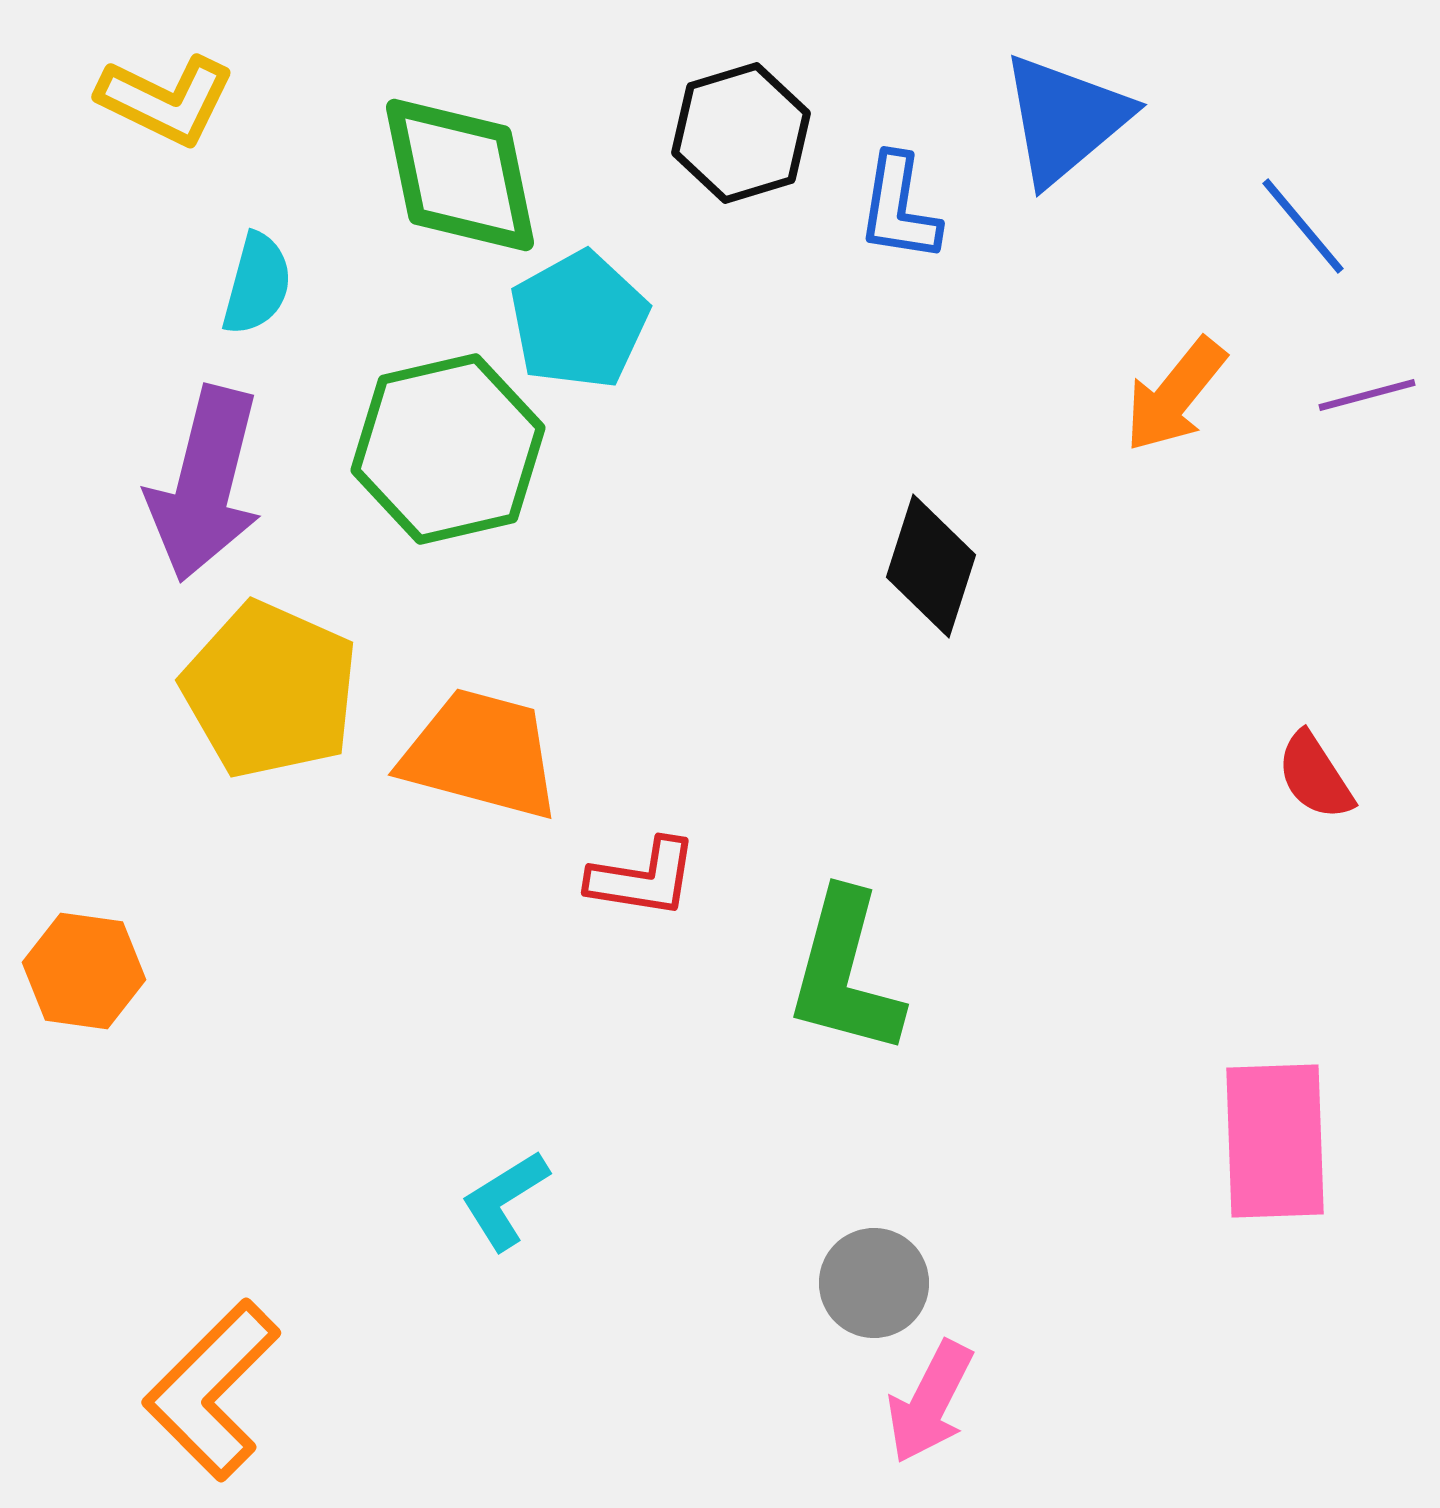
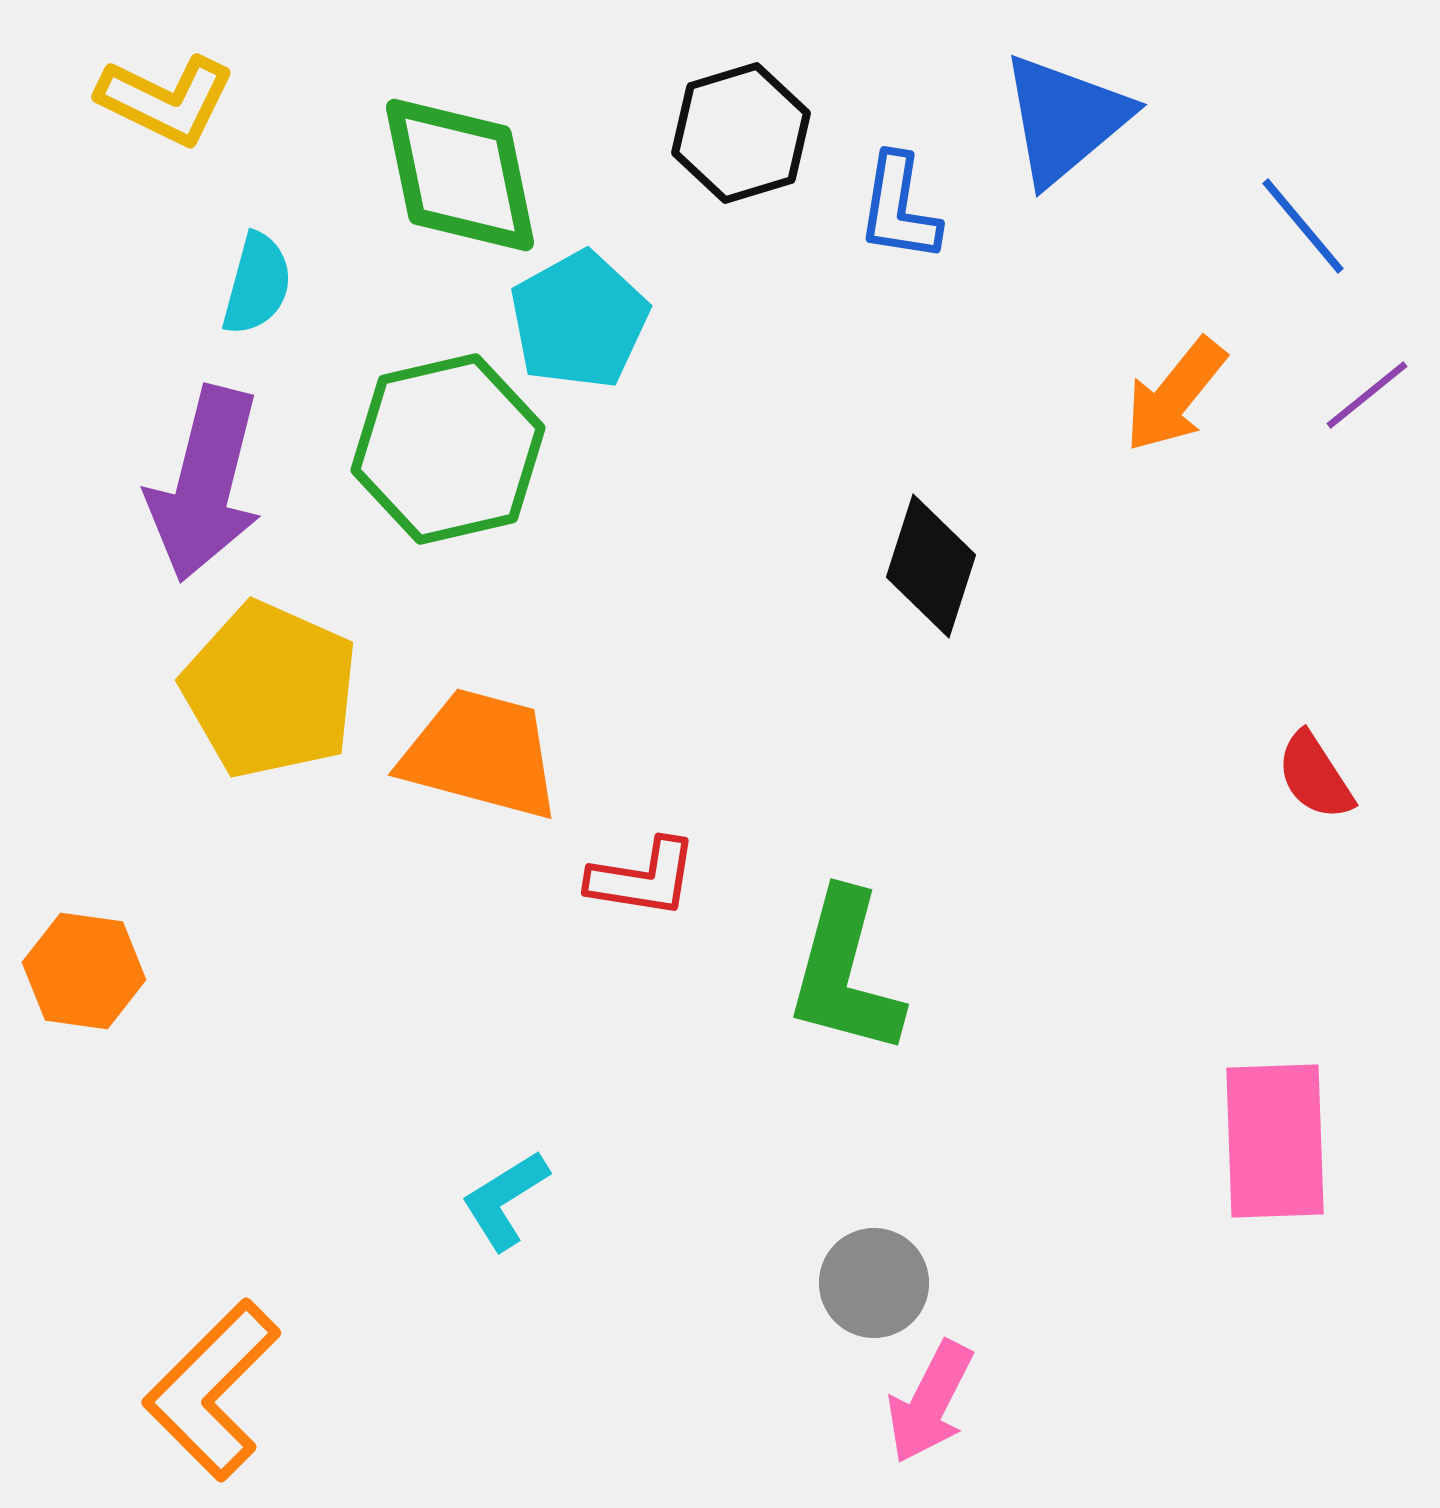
purple line: rotated 24 degrees counterclockwise
